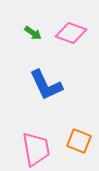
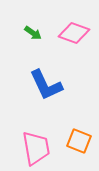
pink diamond: moved 3 px right
pink trapezoid: moved 1 px up
